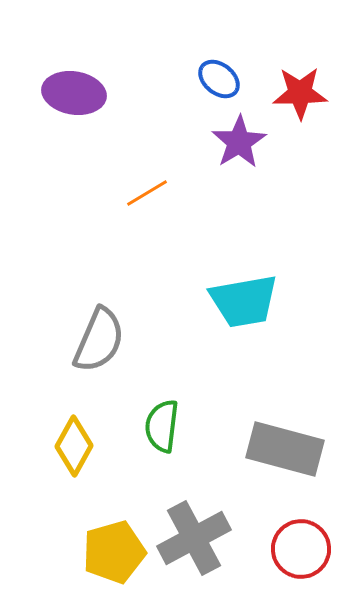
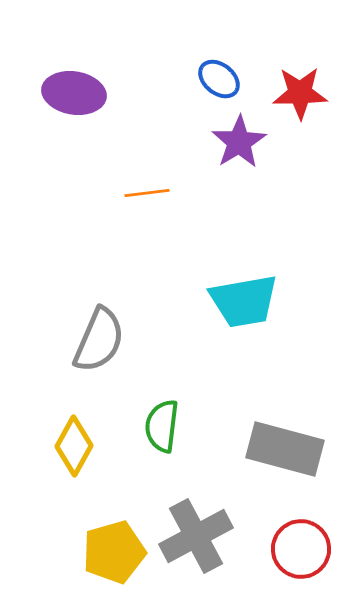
orange line: rotated 24 degrees clockwise
gray cross: moved 2 px right, 2 px up
